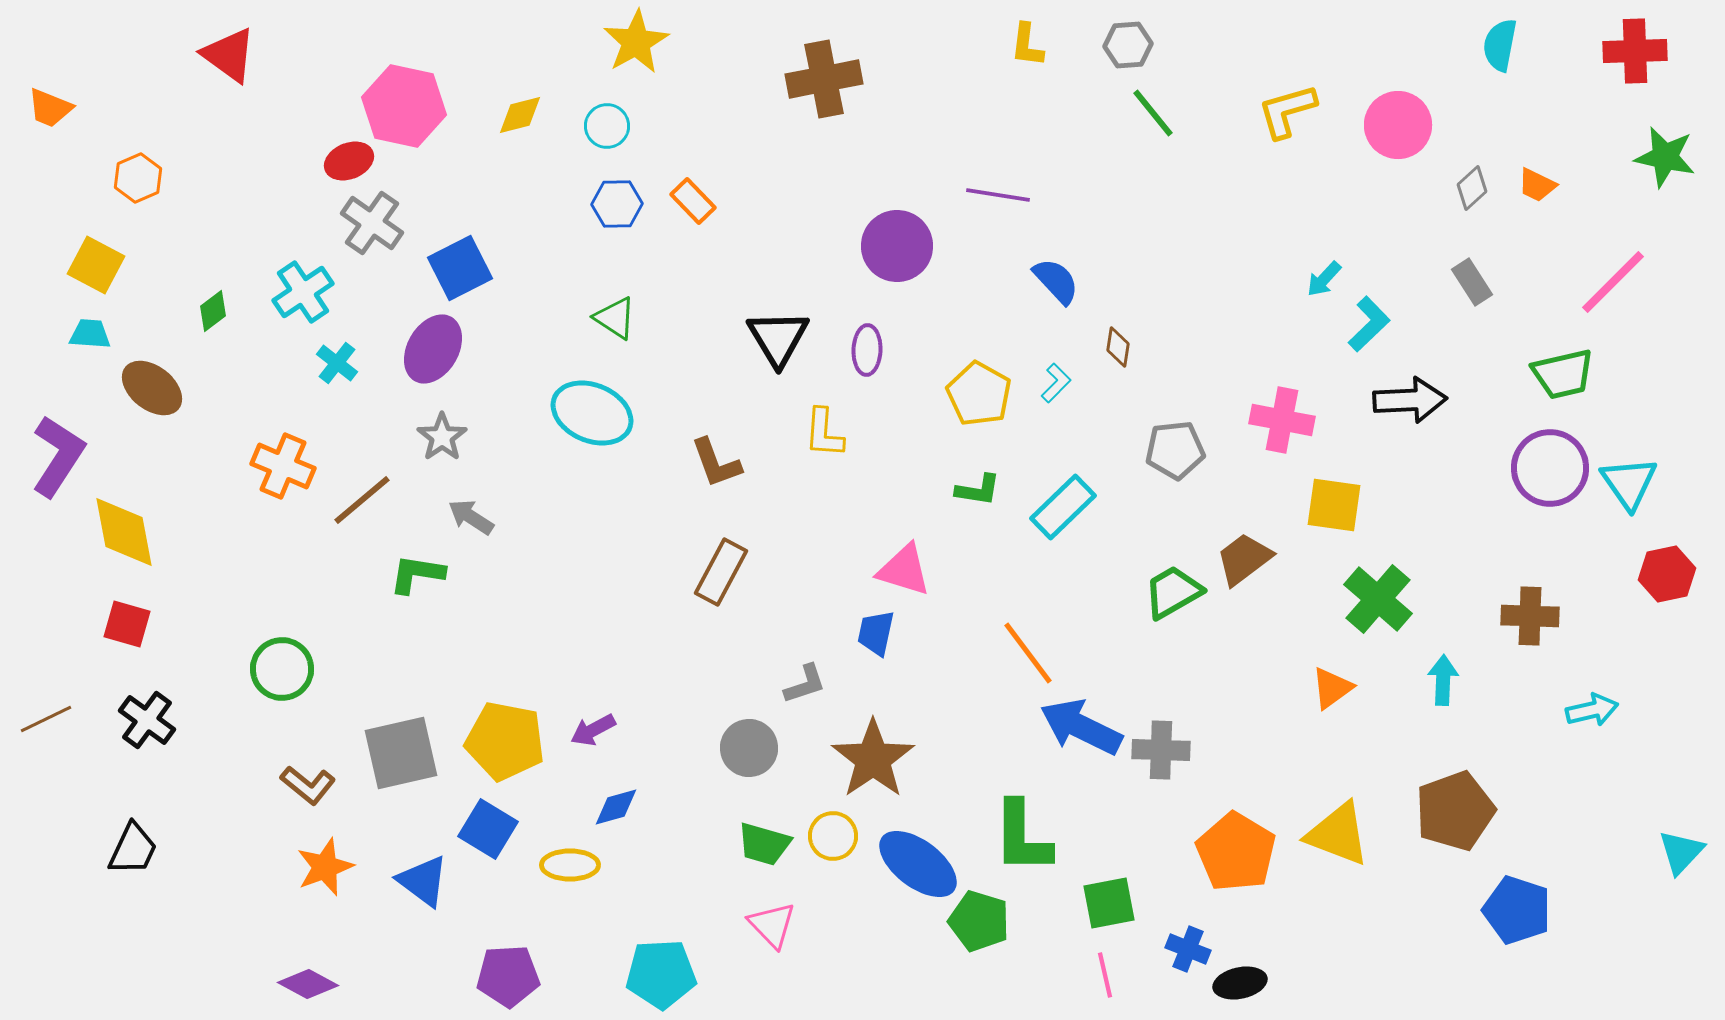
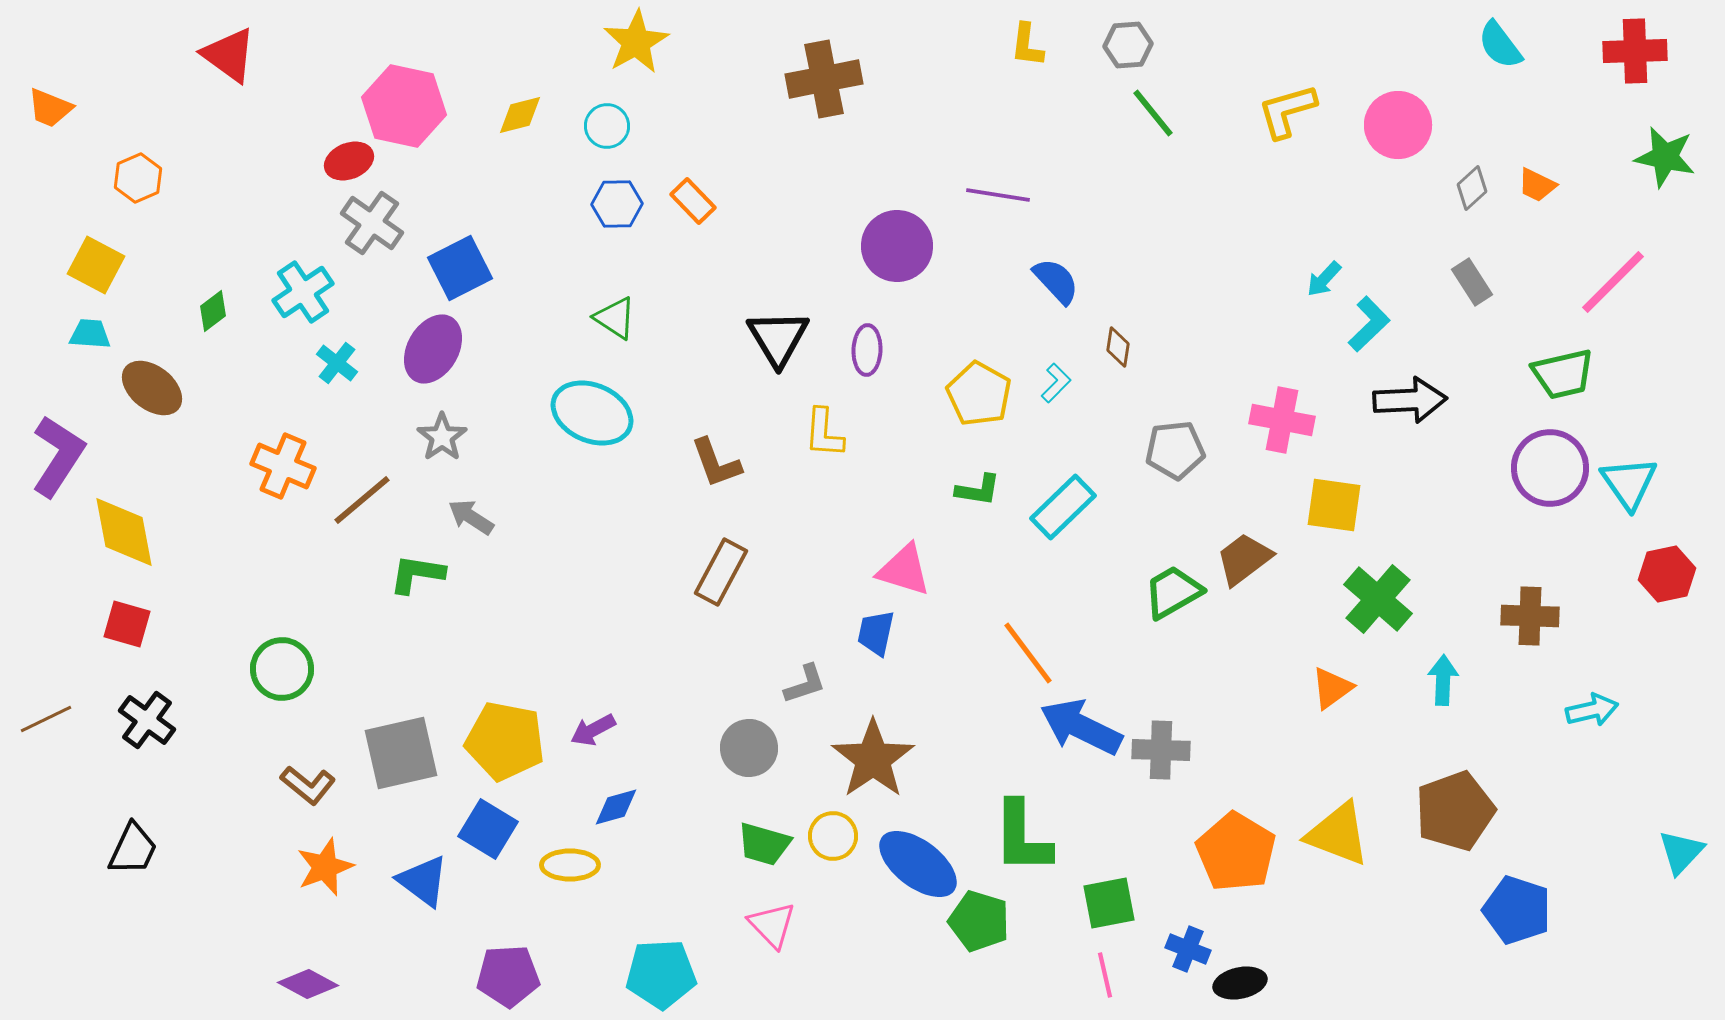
cyan semicircle at (1500, 45): rotated 48 degrees counterclockwise
